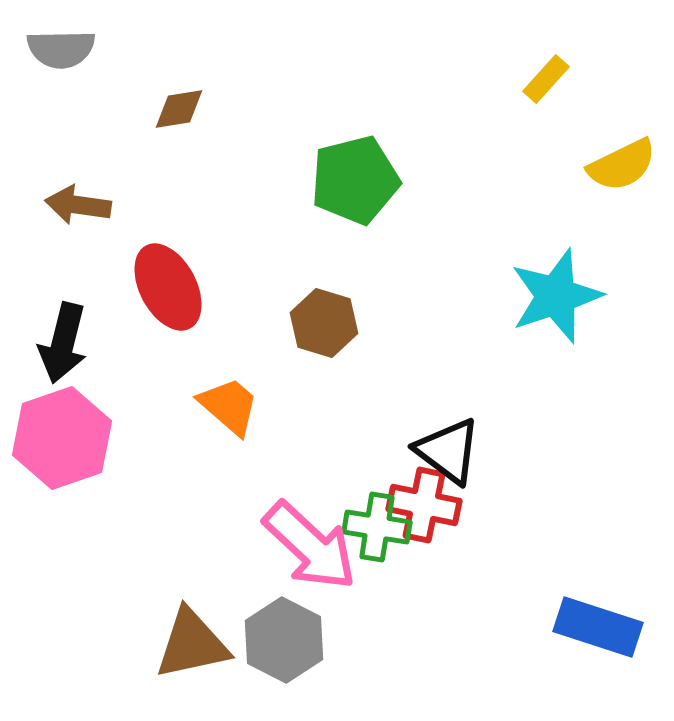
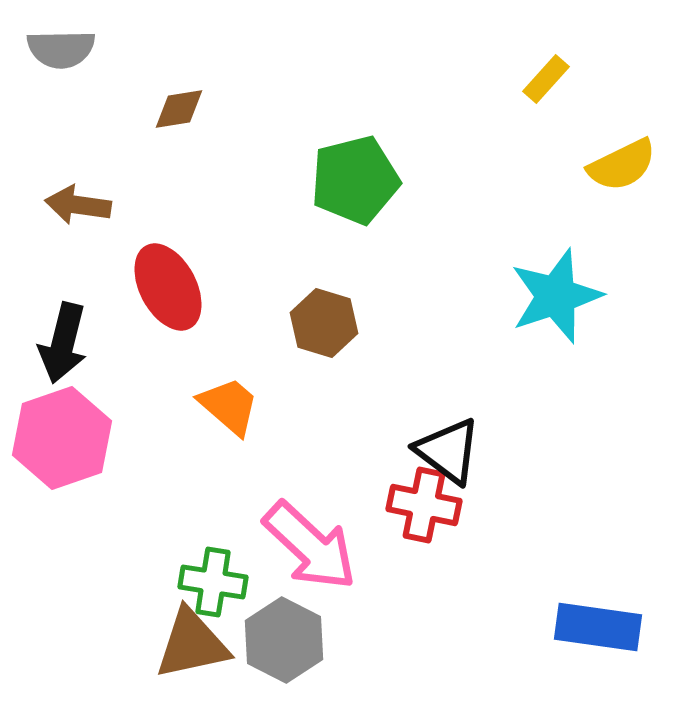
green cross: moved 164 px left, 55 px down
blue rectangle: rotated 10 degrees counterclockwise
